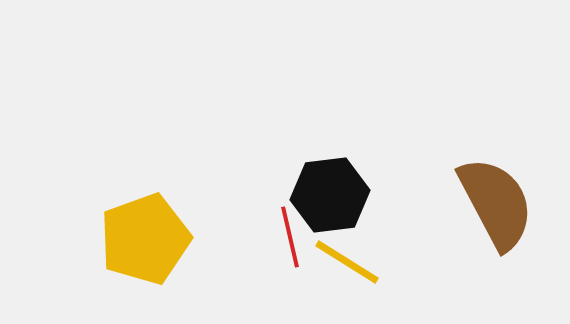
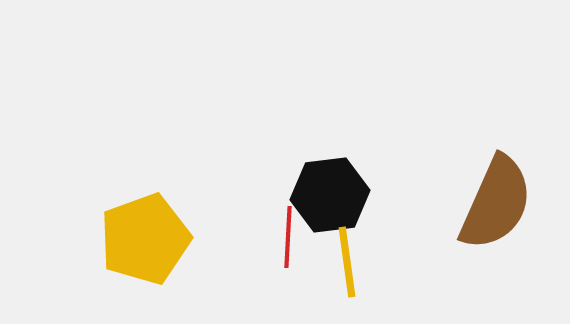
brown semicircle: rotated 52 degrees clockwise
red line: moved 2 px left; rotated 16 degrees clockwise
yellow line: rotated 50 degrees clockwise
